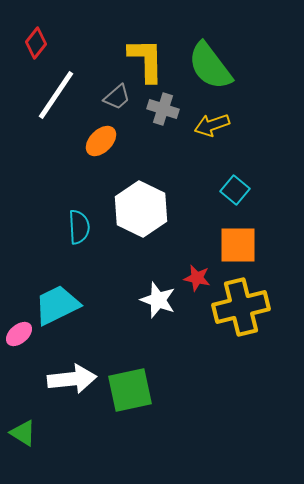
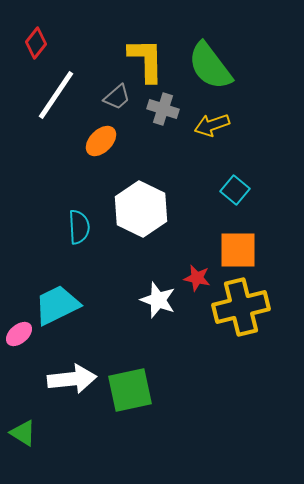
orange square: moved 5 px down
